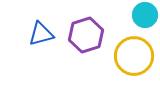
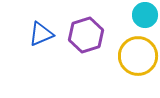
blue triangle: rotated 8 degrees counterclockwise
yellow circle: moved 4 px right
